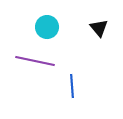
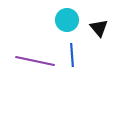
cyan circle: moved 20 px right, 7 px up
blue line: moved 31 px up
